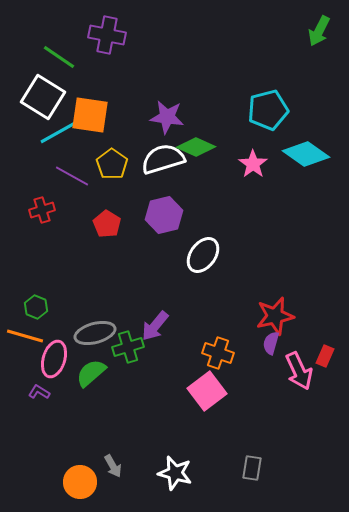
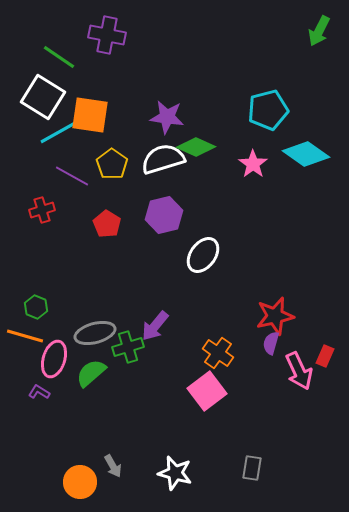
orange cross: rotated 16 degrees clockwise
